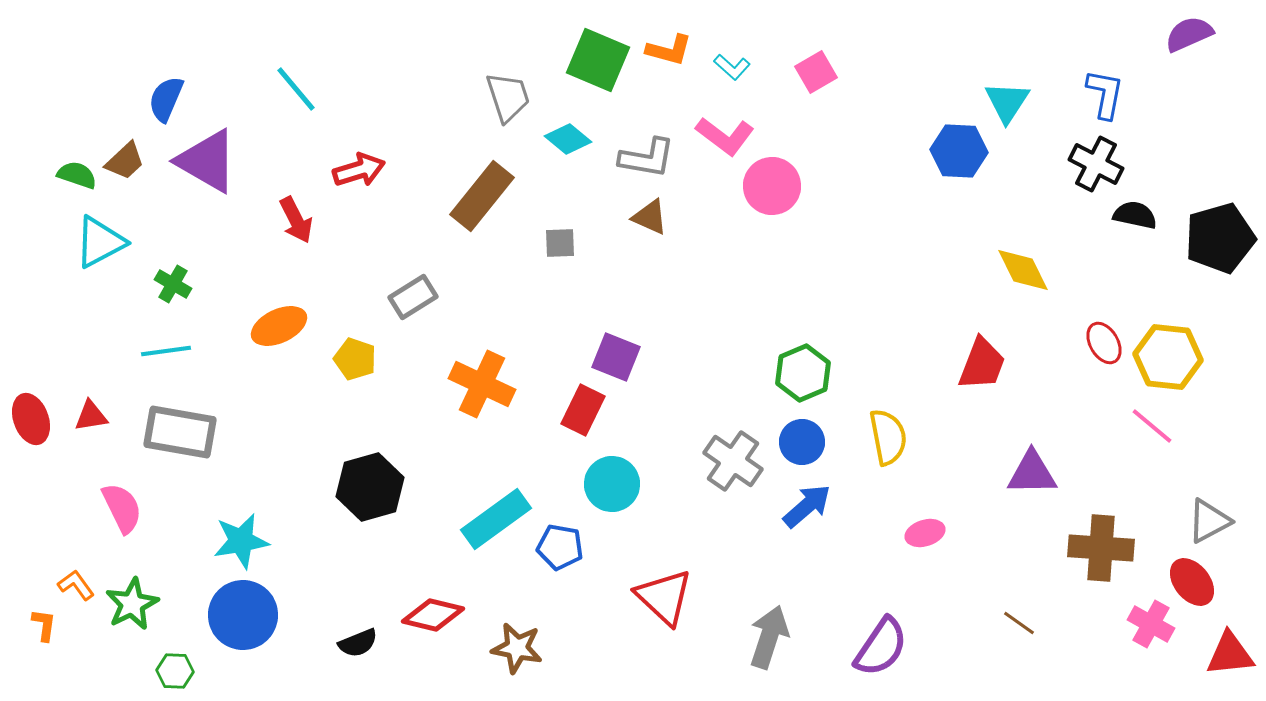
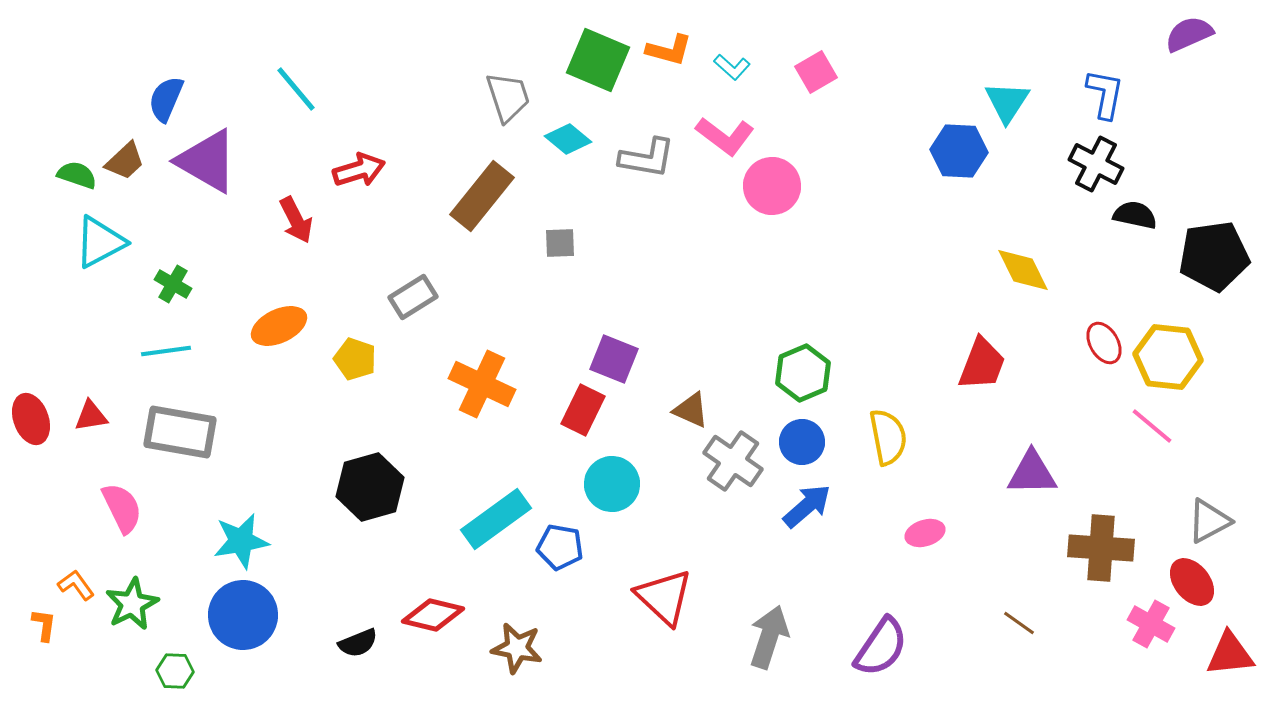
brown triangle at (650, 217): moved 41 px right, 193 px down
black pentagon at (1220, 238): moved 6 px left, 18 px down; rotated 8 degrees clockwise
purple square at (616, 357): moved 2 px left, 2 px down
